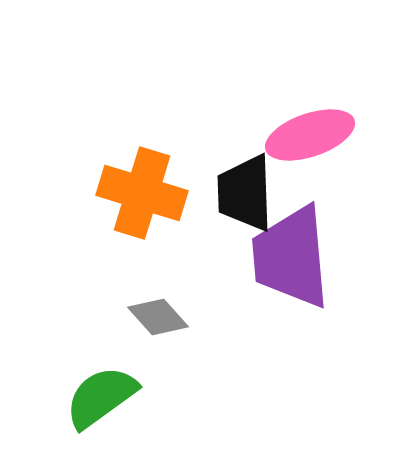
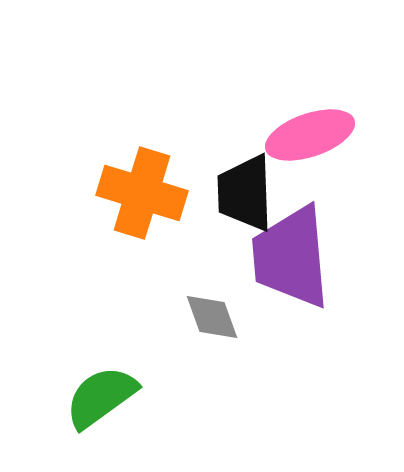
gray diamond: moved 54 px right; rotated 22 degrees clockwise
